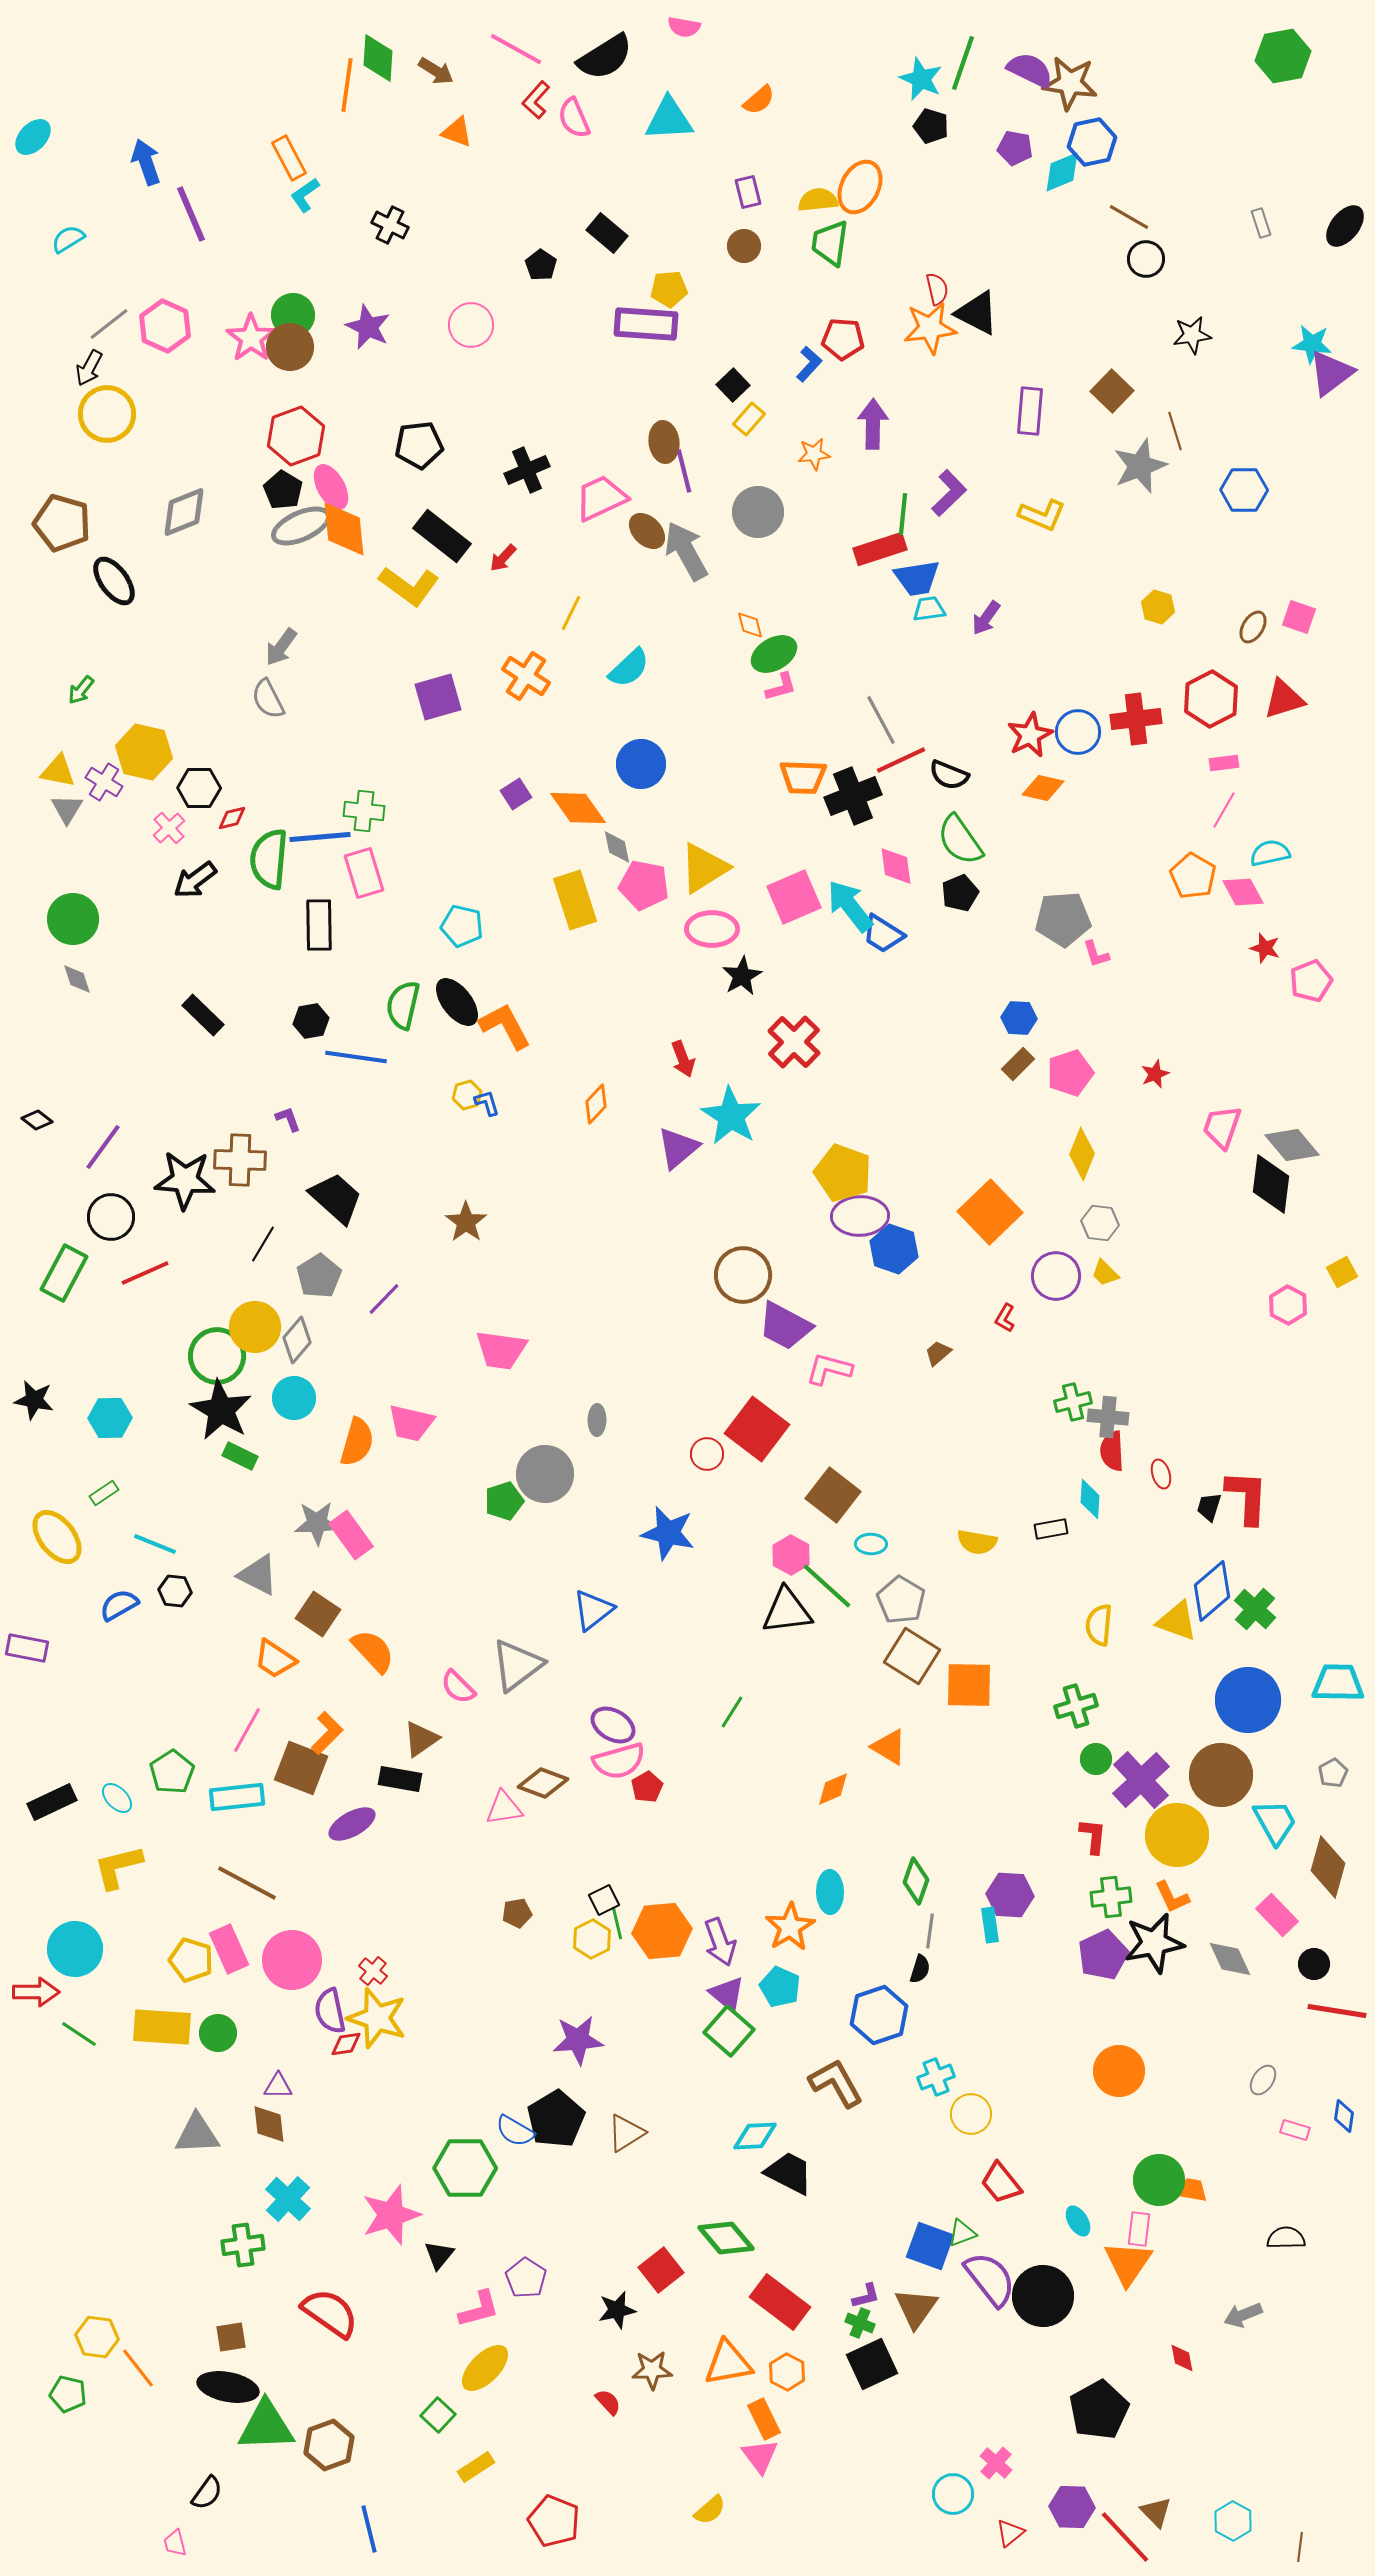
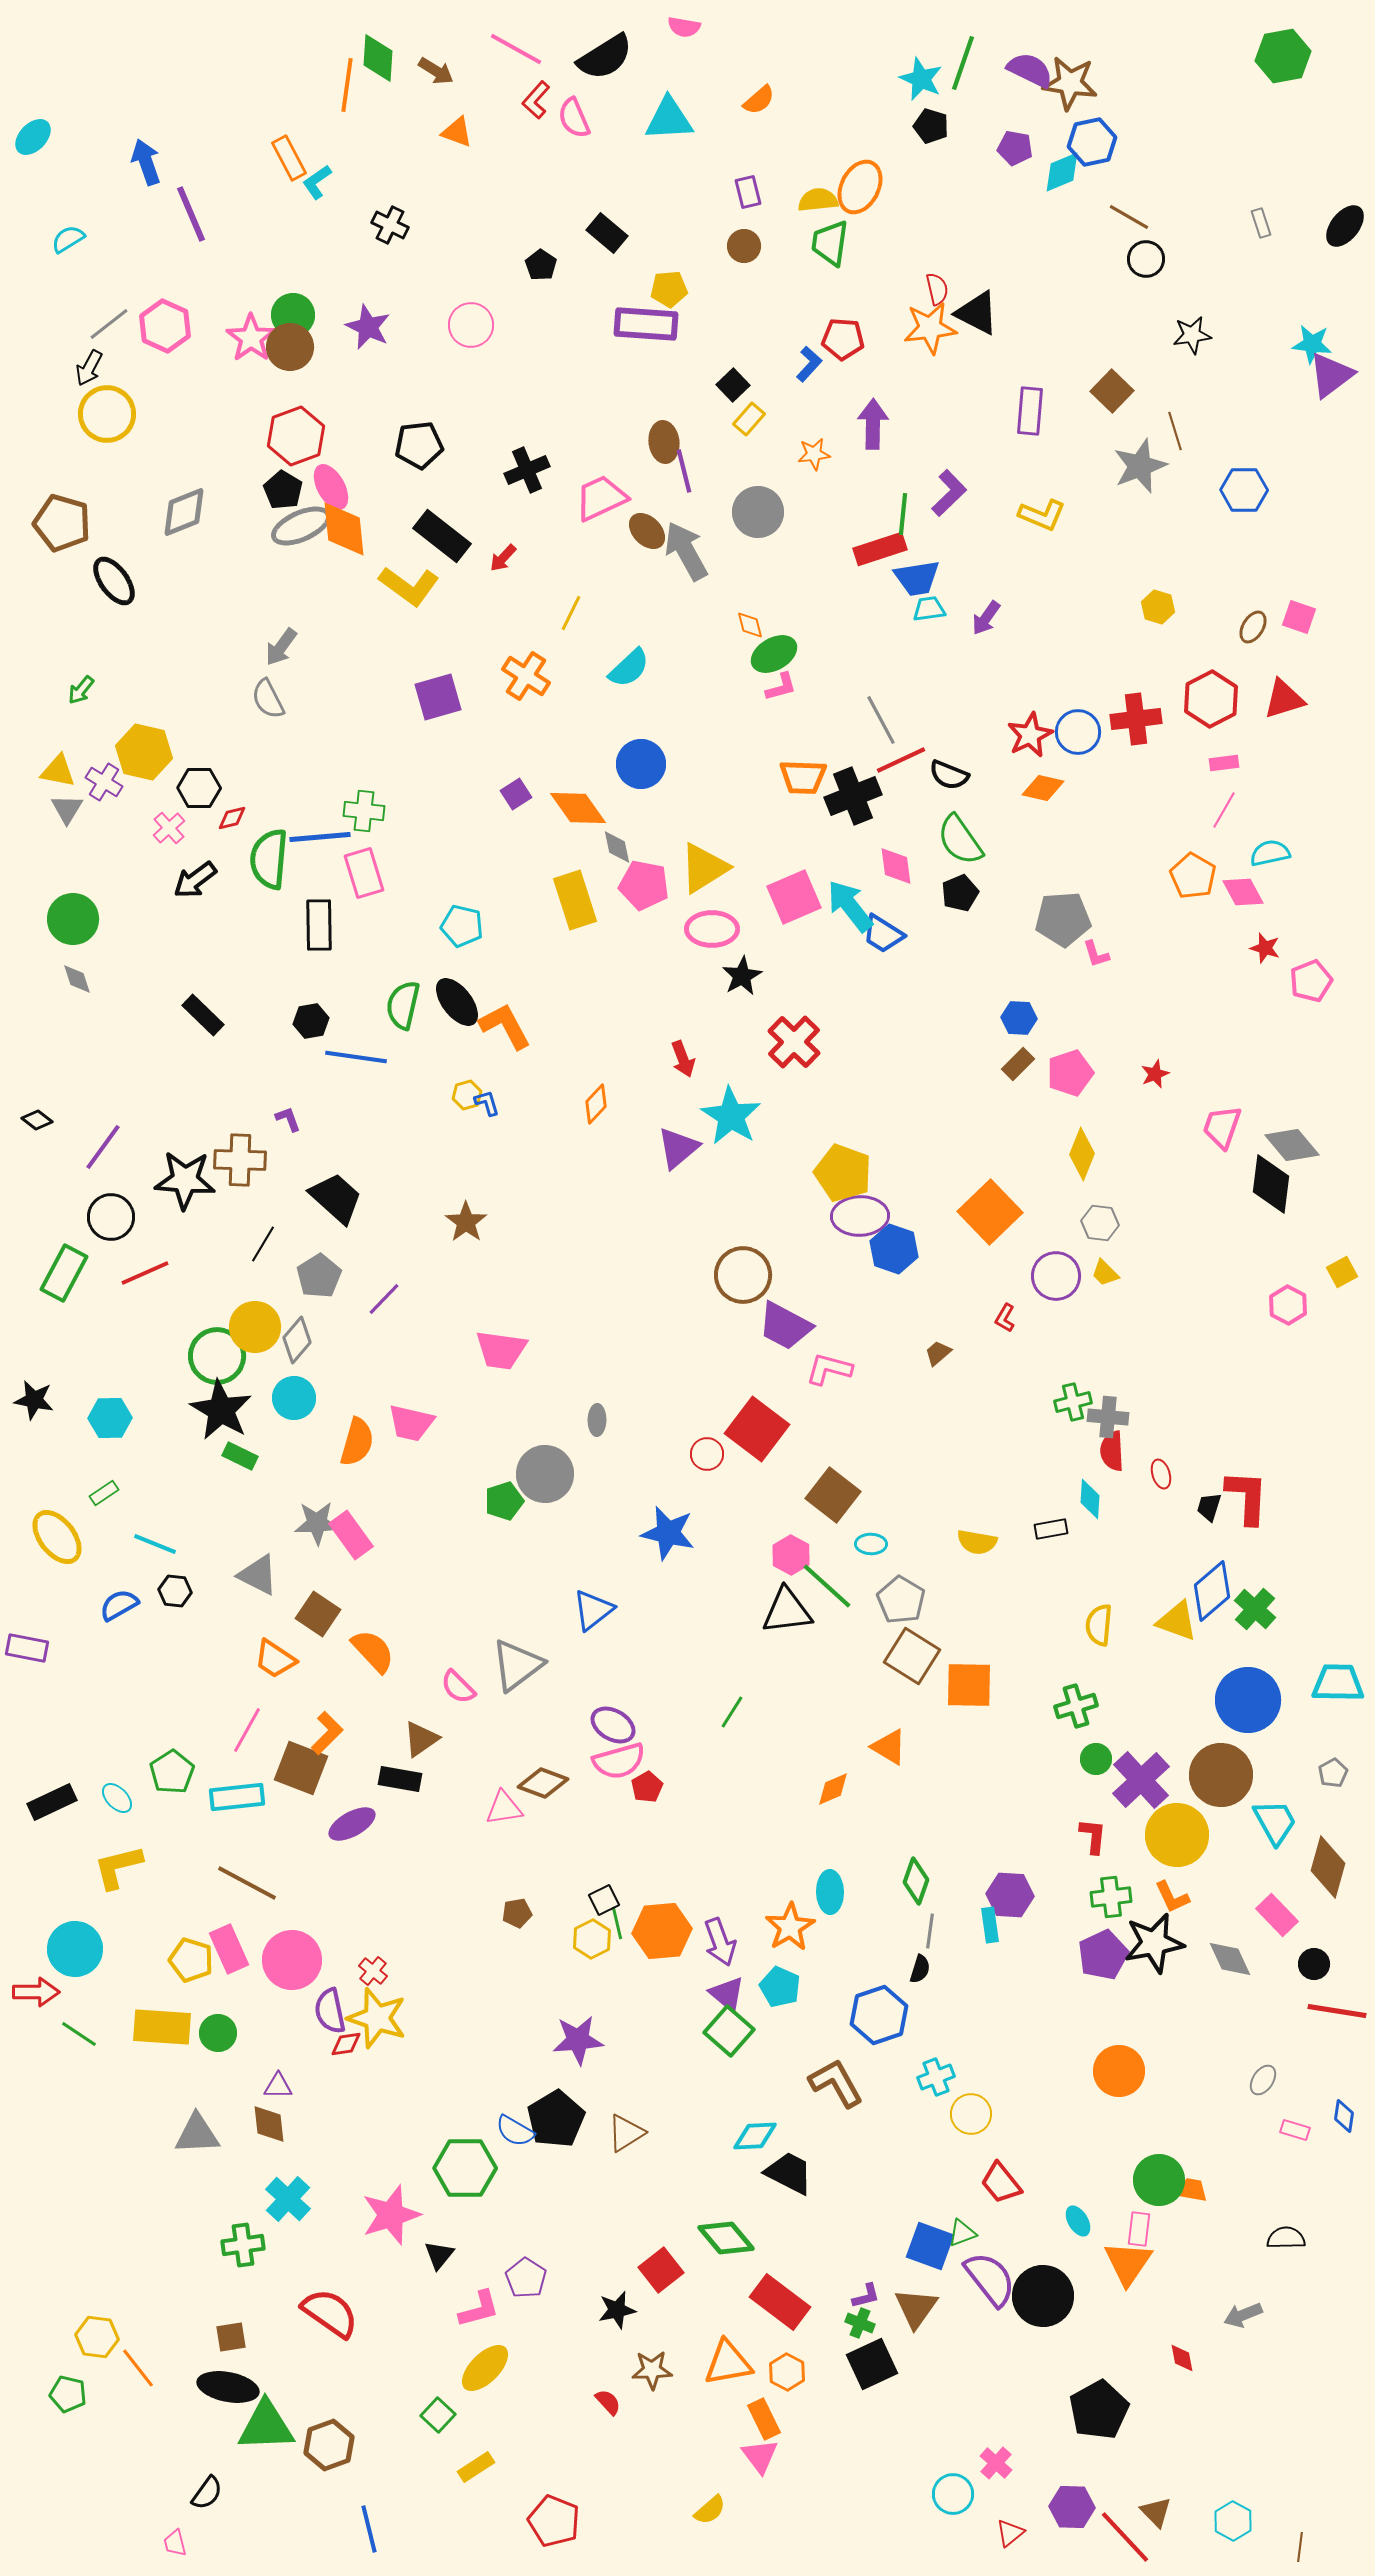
cyan L-shape at (305, 195): moved 12 px right, 13 px up
purple triangle at (1331, 373): moved 2 px down
